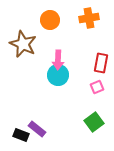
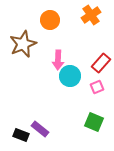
orange cross: moved 2 px right, 3 px up; rotated 24 degrees counterclockwise
brown star: rotated 24 degrees clockwise
red rectangle: rotated 30 degrees clockwise
cyan circle: moved 12 px right, 1 px down
green square: rotated 30 degrees counterclockwise
purple rectangle: moved 3 px right
